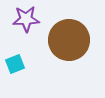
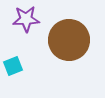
cyan square: moved 2 px left, 2 px down
